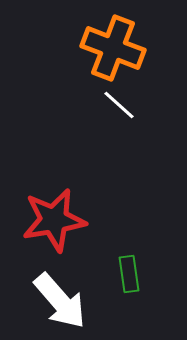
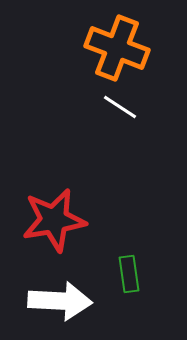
orange cross: moved 4 px right
white line: moved 1 px right, 2 px down; rotated 9 degrees counterclockwise
white arrow: rotated 46 degrees counterclockwise
